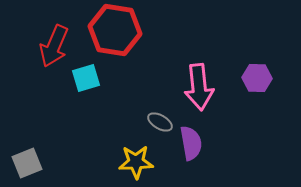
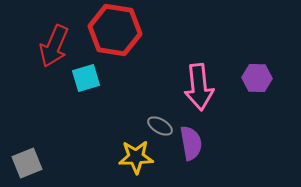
gray ellipse: moved 4 px down
yellow star: moved 5 px up
